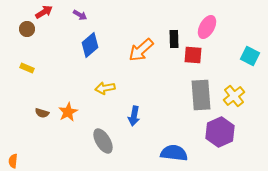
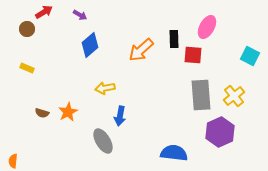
blue arrow: moved 14 px left
